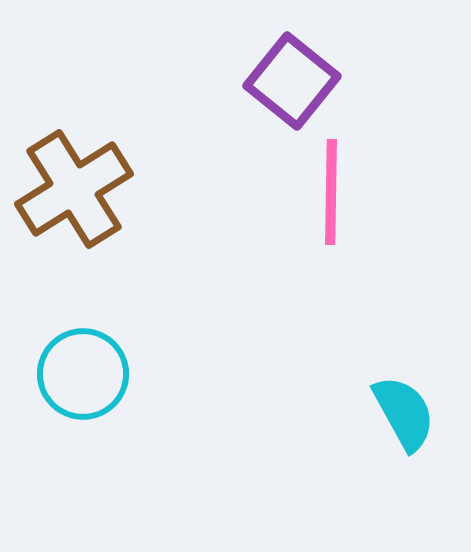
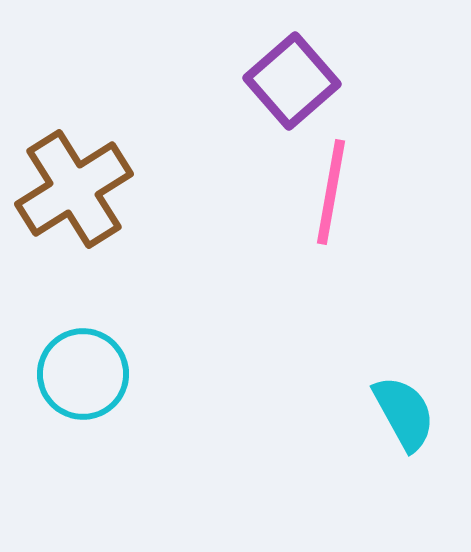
purple square: rotated 10 degrees clockwise
pink line: rotated 9 degrees clockwise
